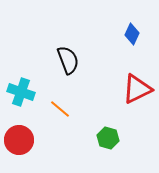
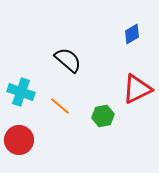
blue diamond: rotated 35 degrees clockwise
black semicircle: rotated 28 degrees counterclockwise
orange line: moved 3 px up
green hexagon: moved 5 px left, 22 px up; rotated 25 degrees counterclockwise
